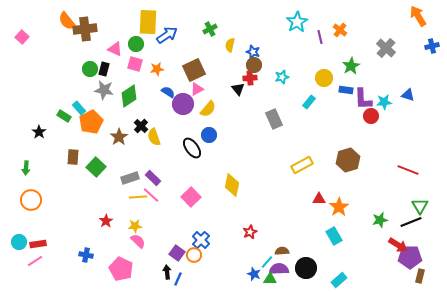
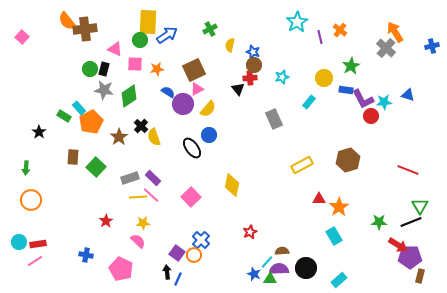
orange arrow at (418, 16): moved 23 px left, 16 px down
green circle at (136, 44): moved 4 px right, 4 px up
pink square at (135, 64): rotated 14 degrees counterclockwise
purple L-shape at (363, 99): rotated 25 degrees counterclockwise
green star at (380, 220): moved 1 px left, 2 px down; rotated 14 degrees clockwise
yellow star at (135, 226): moved 8 px right, 3 px up
